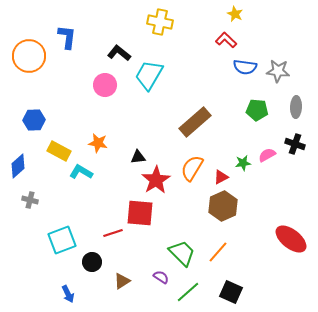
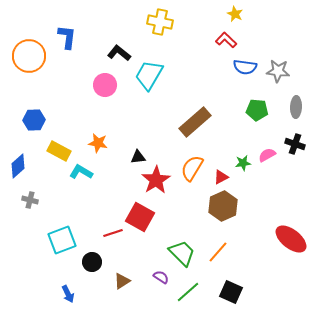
red square: moved 4 px down; rotated 24 degrees clockwise
